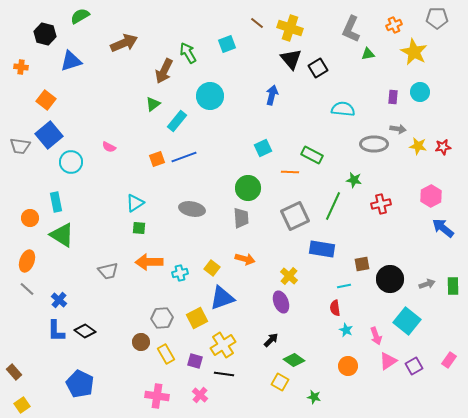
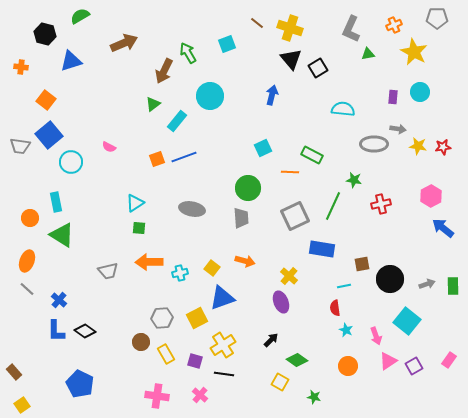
orange arrow at (245, 259): moved 2 px down
green diamond at (294, 360): moved 3 px right
